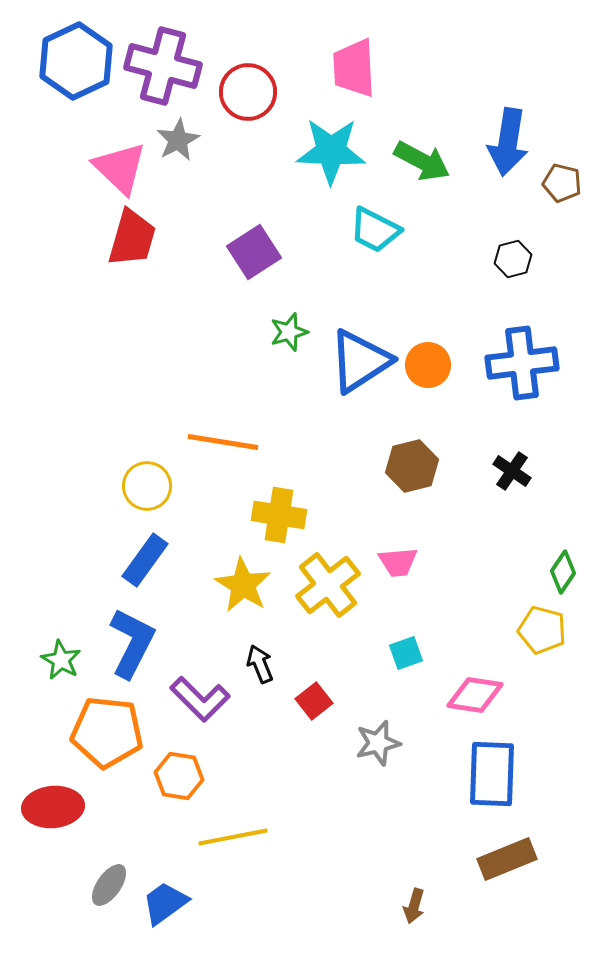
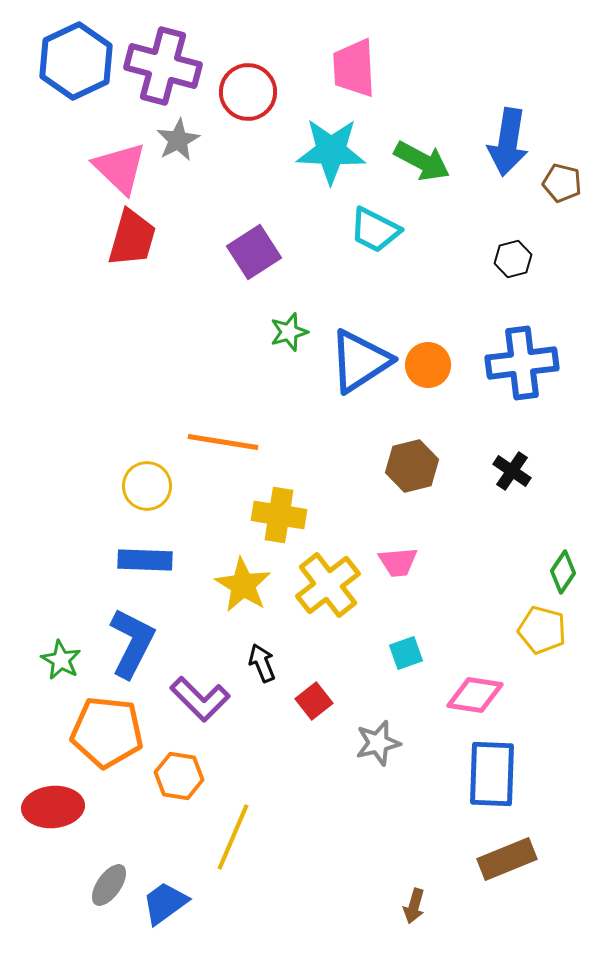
blue rectangle at (145, 560): rotated 56 degrees clockwise
black arrow at (260, 664): moved 2 px right, 1 px up
yellow line at (233, 837): rotated 56 degrees counterclockwise
